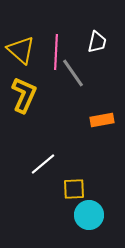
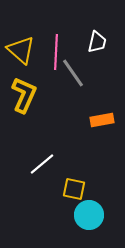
white line: moved 1 px left
yellow square: rotated 15 degrees clockwise
